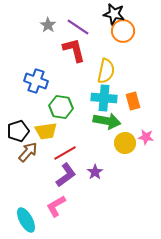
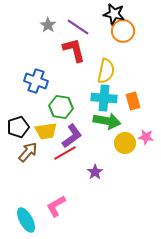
black pentagon: moved 4 px up
purple L-shape: moved 6 px right, 39 px up
